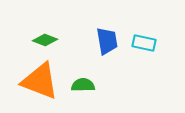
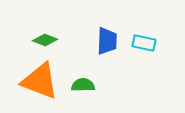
blue trapezoid: rotated 12 degrees clockwise
